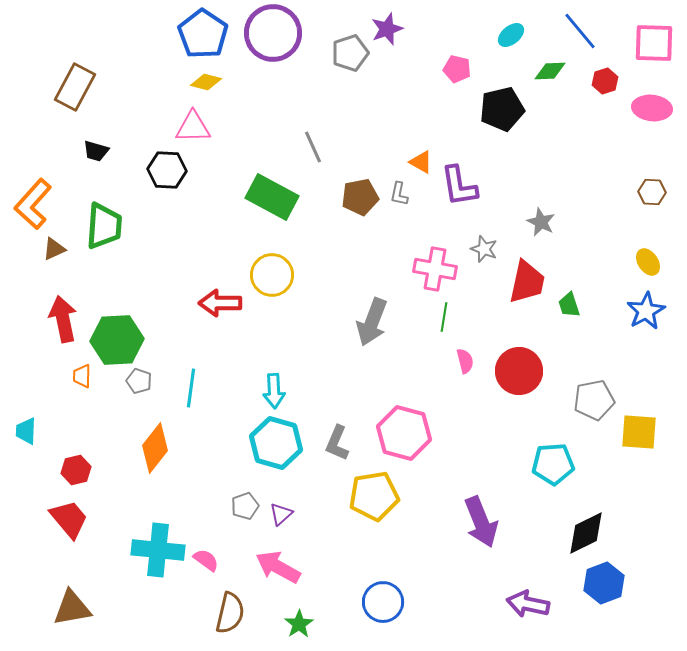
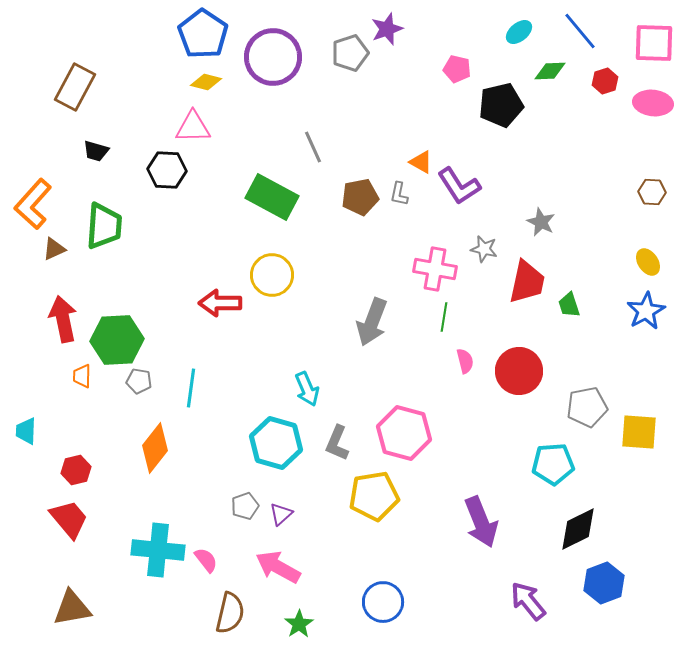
purple circle at (273, 33): moved 24 px down
cyan ellipse at (511, 35): moved 8 px right, 3 px up
pink ellipse at (652, 108): moved 1 px right, 5 px up
black pentagon at (502, 109): moved 1 px left, 4 px up
purple L-shape at (459, 186): rotated 24 degrees counterclockwise
gray star at (484, 249): rotated 8 degrees counterclockwise
gray pentagon at (139, 381): rotated 10 degrees counterclockwise
cyan arrow at (274, 391): moved 33 px right, 2 px up; rotated 20 degrees counterclockwise
gray pentagon at (594, 400): moved 7 px left, 7 px down
black diamond at (586, 533): moved 8 px left, 4 px up
pink semicircle at (206, 560): rotated 16 degrees clockwise
purple arrow at (528, 604): moved 3 px up; rotated 39 degrees clockwise
